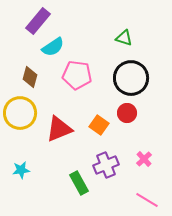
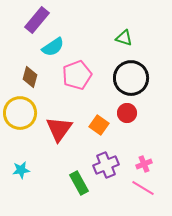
purple rectangle: moved 1 px left, 1 px up
pink pentagon: rotated 28 degrees counterclockwise
red triangle: rotated 32 degrees counterclockwise
pink cross: moved 5 px down; rotated 21 degrees clockwise
pink line: moved 4 px left, 12 px up
